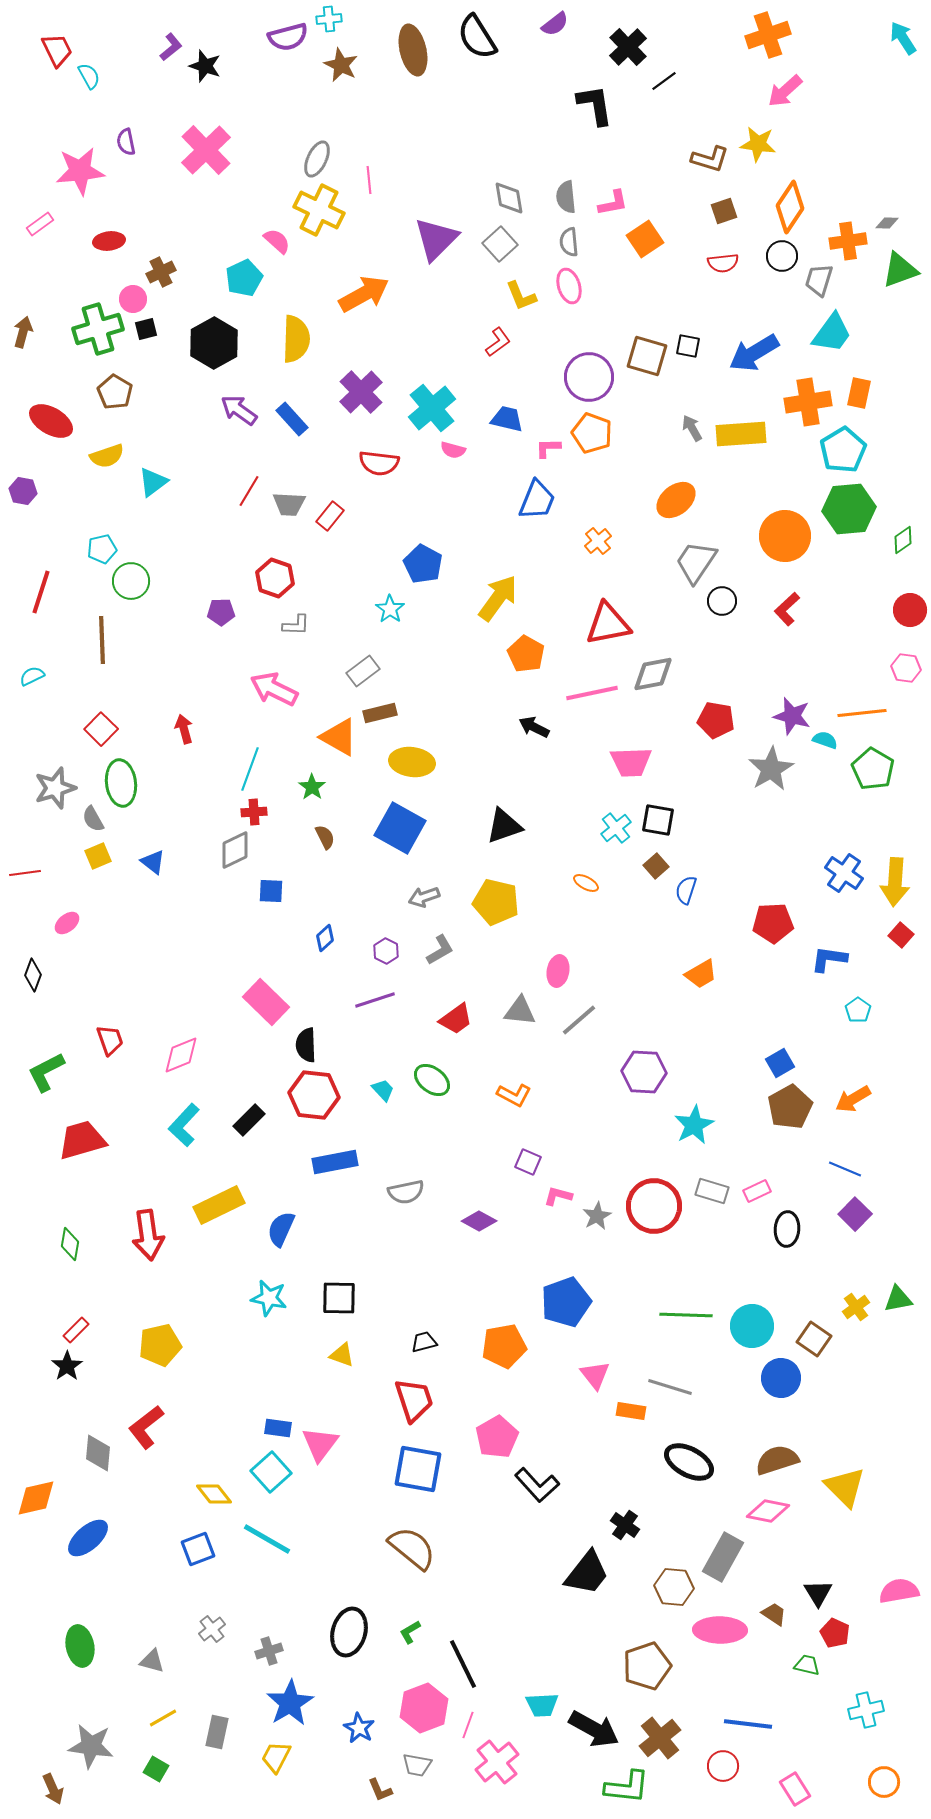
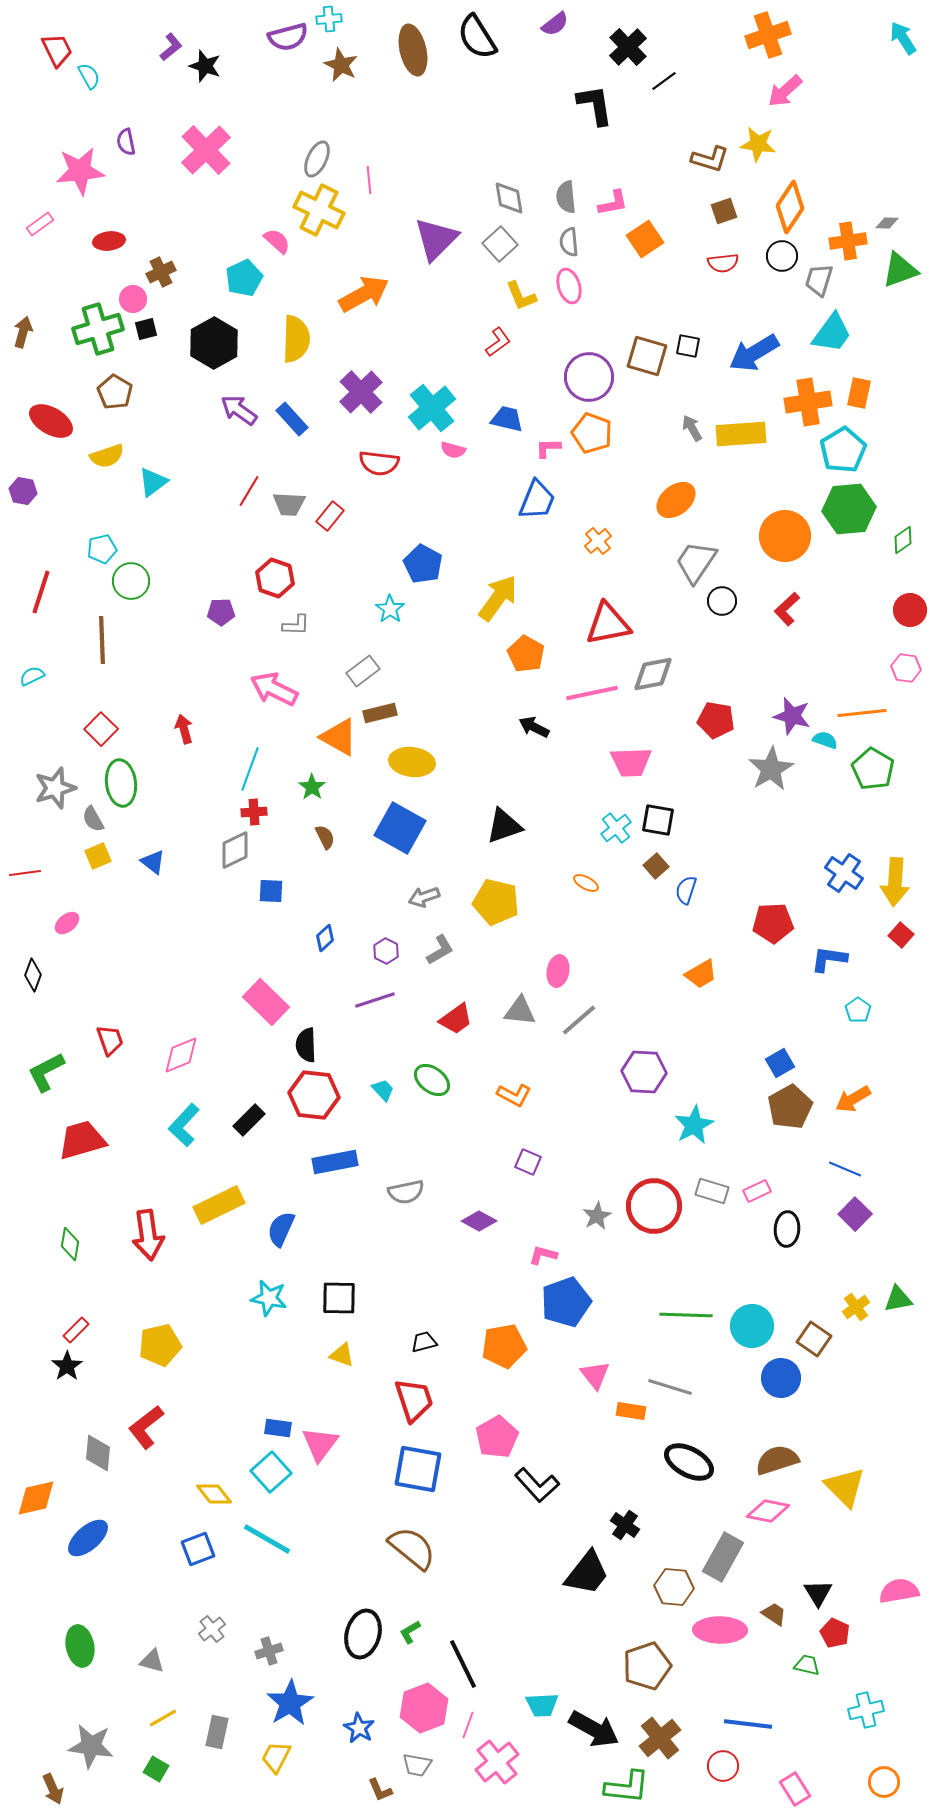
pink L-shape at (558, 1196): moved 15 px left, 59 px down
black ellipse at (349, 1632): moved 14 px right, 2 px down
